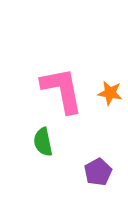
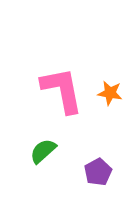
green semicircle: moved 9 px down; rotated 60 degrees clockwise
